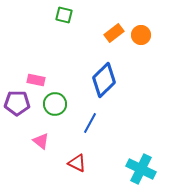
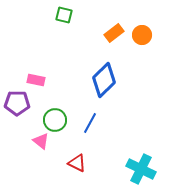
orange circle: moved 1 px right
green circle: moved 16 px down
